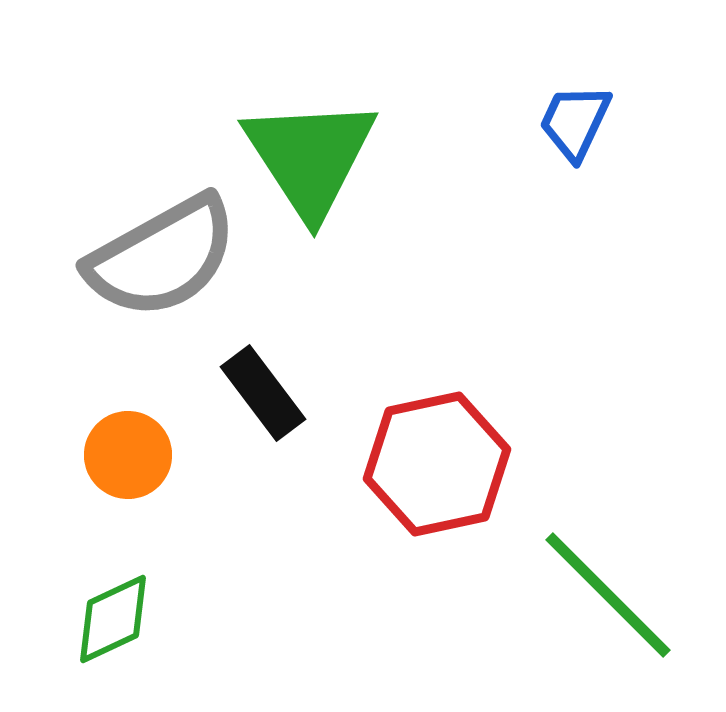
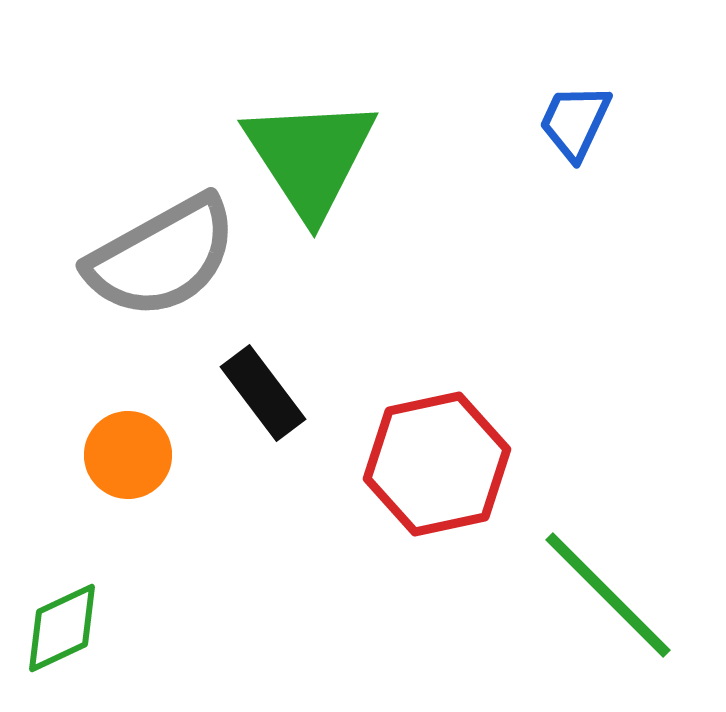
green diamond: moved 51 px left, 9 px down
